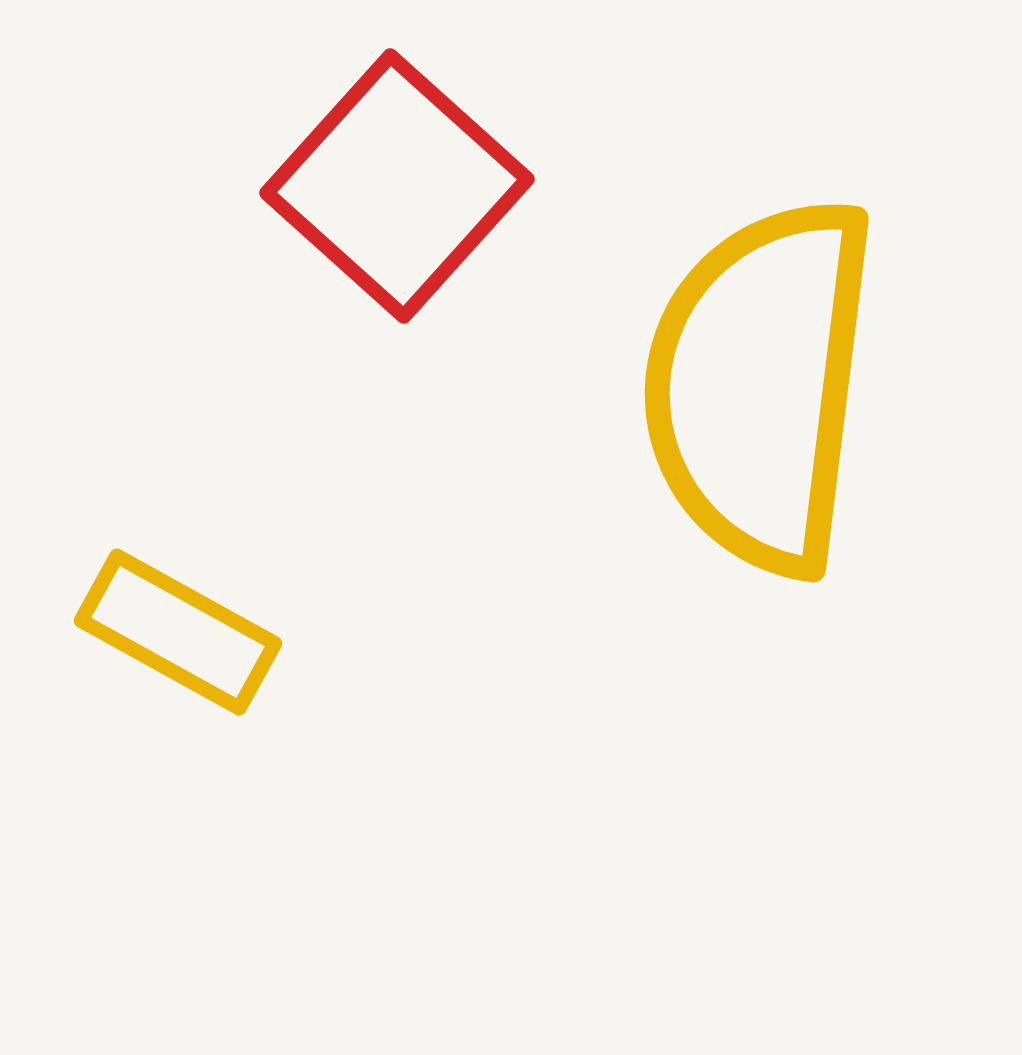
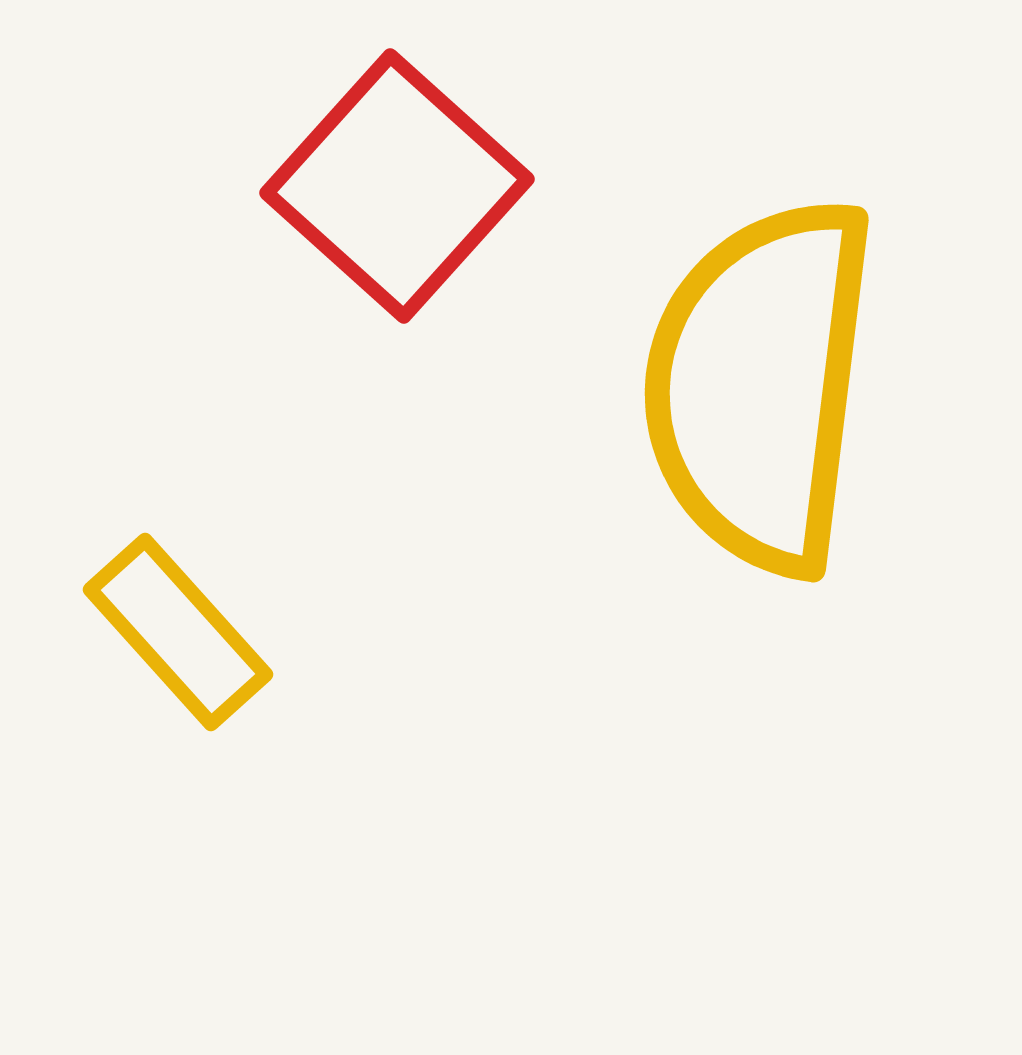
yellow rectangle: rotated 19 degrees clockwise
